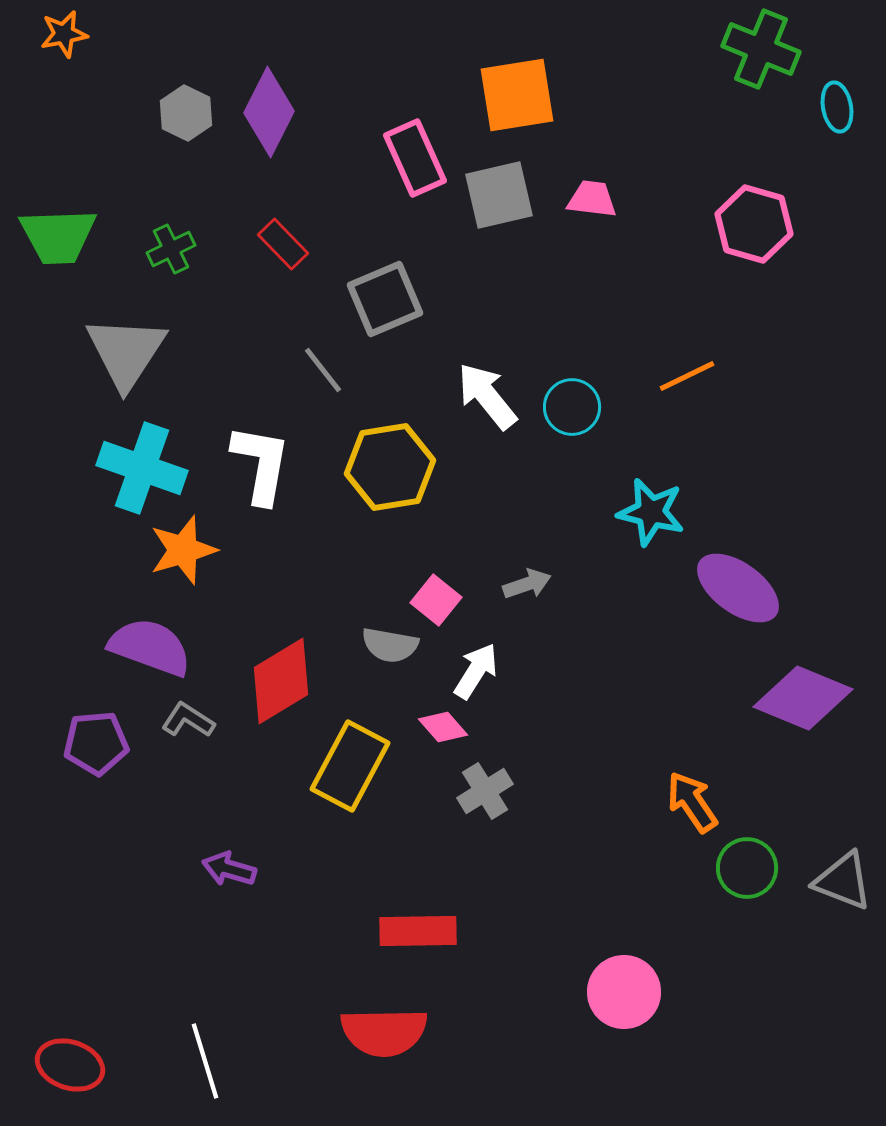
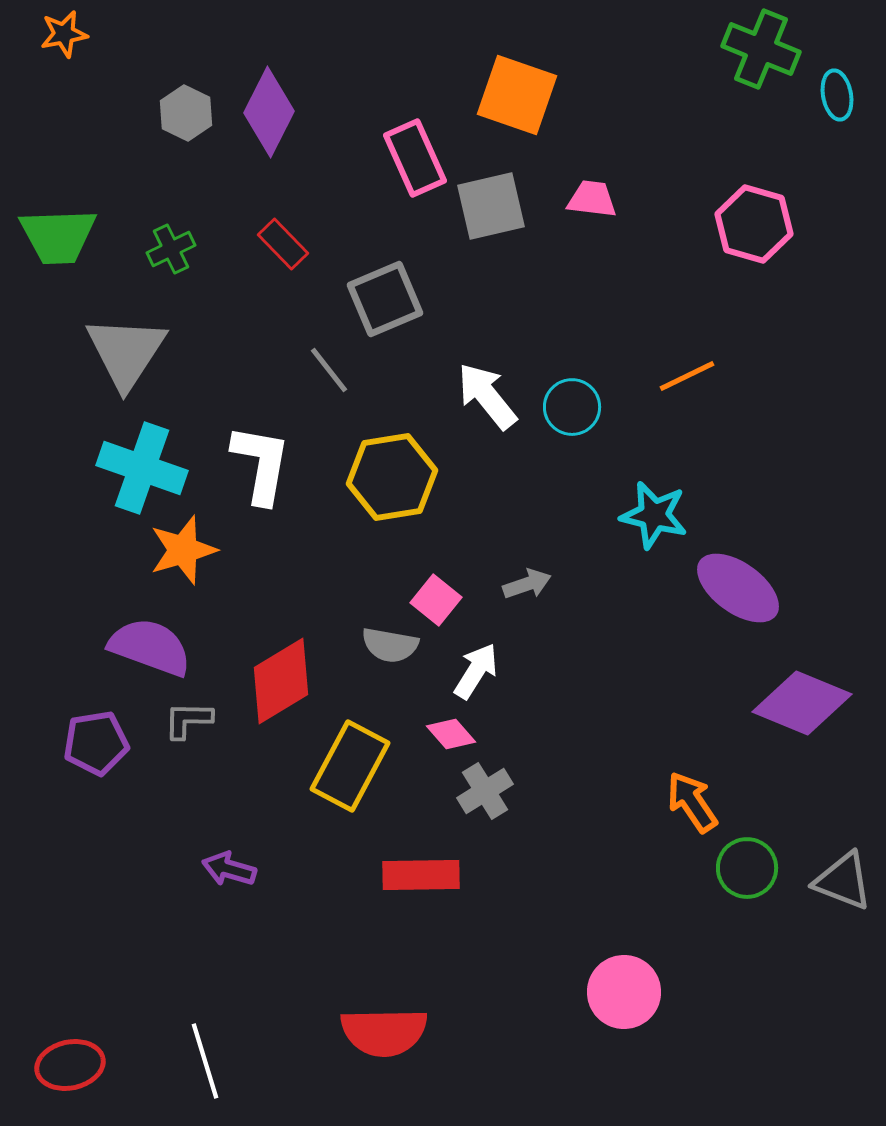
orange square at (517, 95): rotated 28 degrees clockwise
cyan ellipse at (837, 107): moved 12 px up
gray square at (499, 195): moved 8 px left, 11 px down
gray line at (323, 370): moved 6 px right
yellow hexagon at (390, 467): moved 2 px right, 10 px down
cyan star at (651, 512): moved 3 px right, 3 px down
purple diamond at (803, 698): moved 1 px left, 5 px down
gray L-shape at (188, 720): rotated 32 degrees counterclockwise
pink diamond at (443, 727): moved 8 px right, 7 px down
purple pentagon at (96, 743): rotated 4 degrees counterclockwise
red rectangle at (418, 931): moved 3 px right, 56 px up
red ellipse at (70, 1065): rotated 30 degrees counterclockwise
